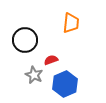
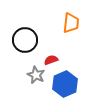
gray star: moved 2 px right
